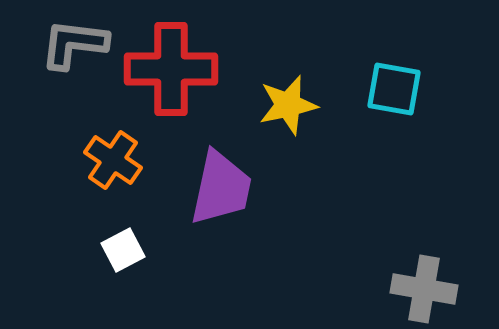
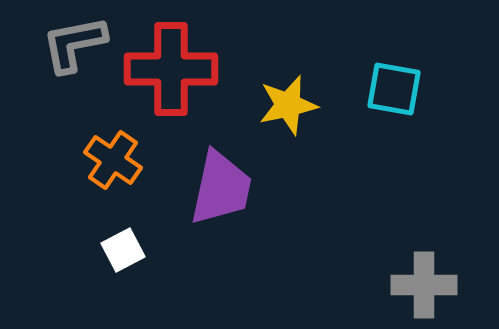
gray L-shape: rotated 18 degrees counterclockwise
gray cross: moved 4 px up; rotated 10 degrees counterclockwise
